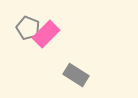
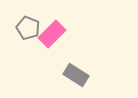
pink rectangle: moved 6 px right
